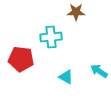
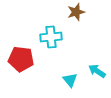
brown star: rotated 18 degrees counterclockwise
cyan arrow: moved 2 px left
cyan triangle: moved 4 px right, 3 px down; rotated 21 degrees clockwise
